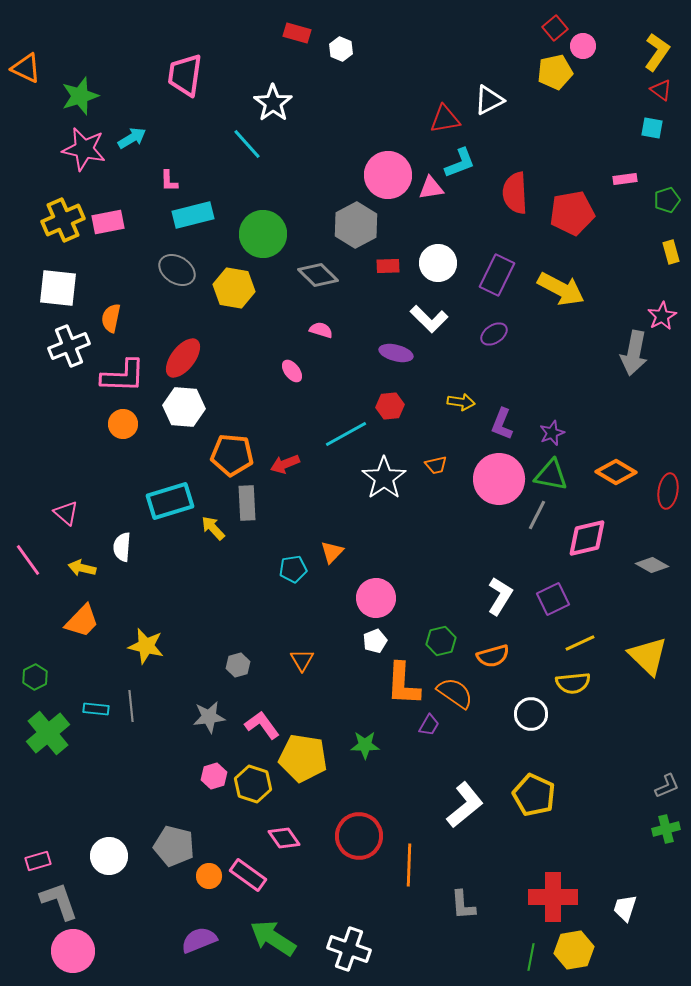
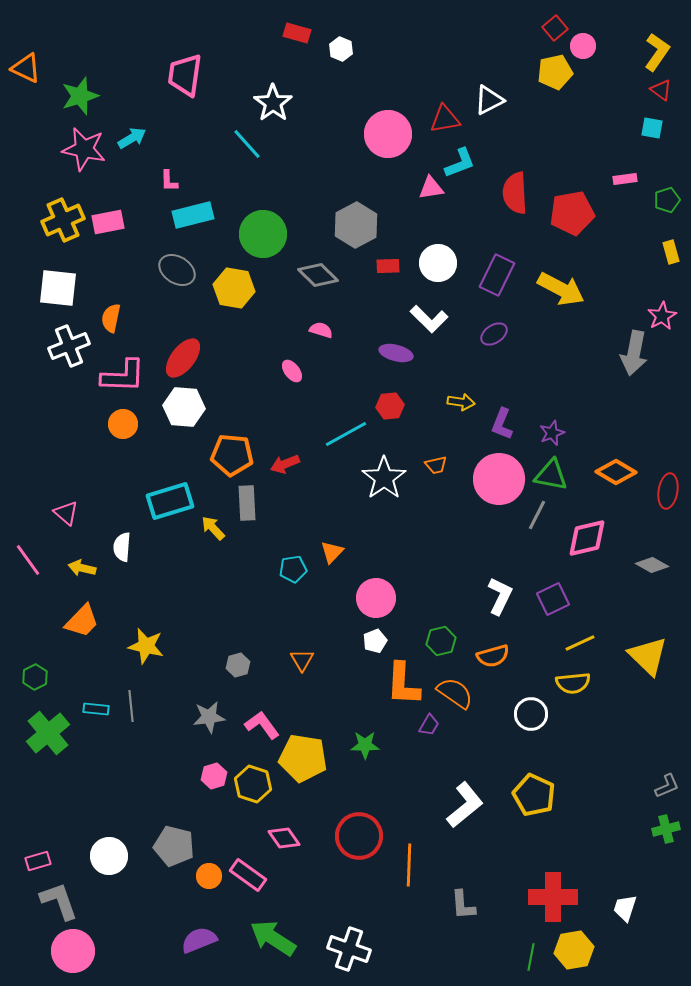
pink circle at (388, 175): moved 41 px up
white L-shape at (500, 596): rotated 6 degrees counterclockwise
